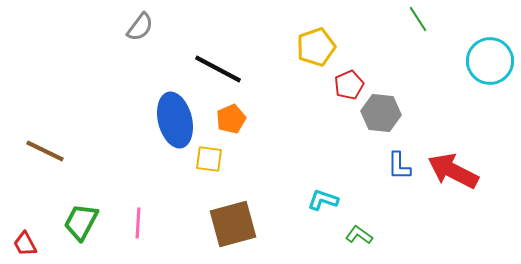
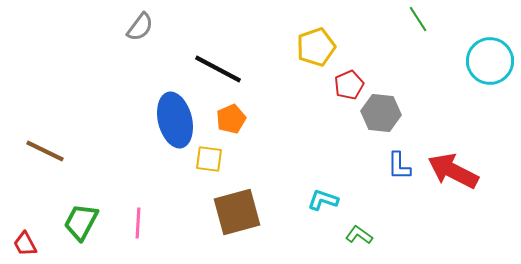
brown square: moved 4 px right, 12 px up
